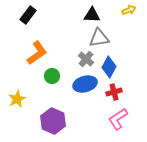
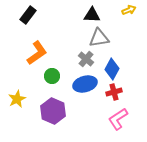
blue diamond: moved 3 px right, 2 px down
purple hexagon: moved 10 px up
